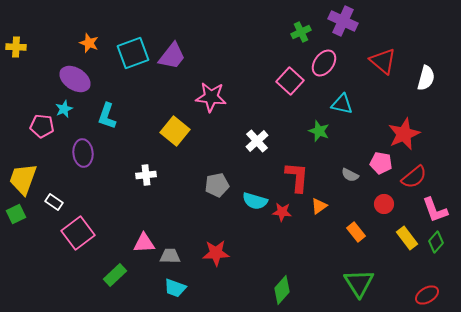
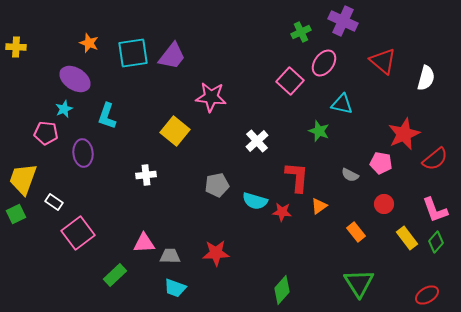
cyan square at (133, 53): rotated 12 degrees clockwise
pink pentagon at (42, 126): moved 4 px right, 7 px down
red semicircle at (414, 177): moved 21 px right, 18 px up
